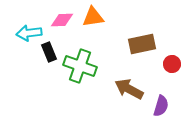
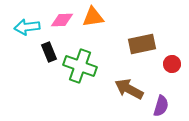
cyan arrow: moved 2 px left, 6 px up
